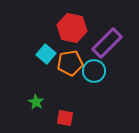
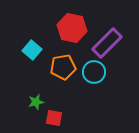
cyan square: moved 14 px left, 4 px up
orange pentagon: moved 7 px left, 4 px down
cyan circle: moved 1 px down
green star: rotated 28 degrees clockwise
red square: moved 11 px left
